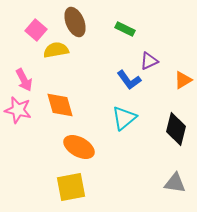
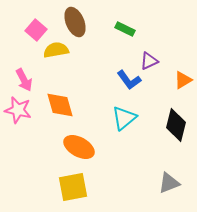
black diamond: moved 4 px up
gray triangle: moved 6 px left; rotated 30 degrees counterclockwise
yellow square: moved 2 px right
